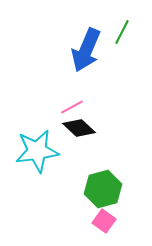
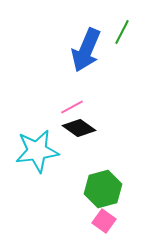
black diamond: rotated 8 degrees counterclockwise
